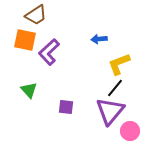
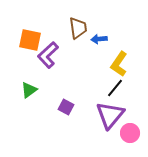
brown trapezoid: moved 42 px right, 13 px down; rotated 65 degrees counterclockwise
orange square: moved 5 px right
purple L-shape: moved 1 px left, 3 px down
yellow L-shape: rotated 35 degrees counterclockwise
green triangle: rotated 36 degrees clockwise
purple square: rotated 21 degrees clockwise
purple triangle: moved 4 px down
pink circle: moved 2 px down
